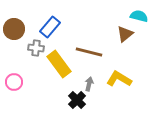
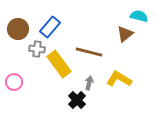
brown circle: moved 4 px right
gray cross: moved 1 px right, 1 px down
gray arrow: moved 1 px up
